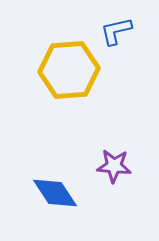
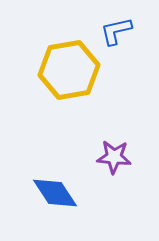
yellow hexagon: rotated 6 degrees counterclockwise
purple star: moved 9 px up
